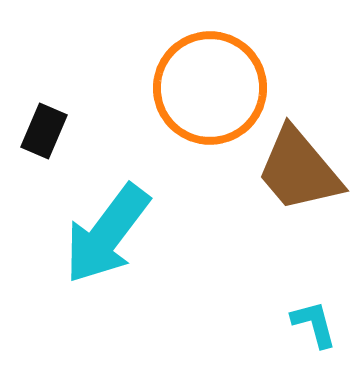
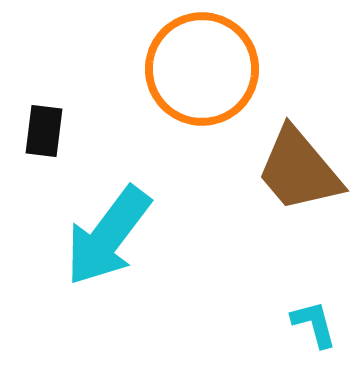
orange circle: moved 8 px left, 19 px up
black rectangle: rotated 16 degrees counterclockwise
cyan arrow: moved 1 px right, 2 px down
